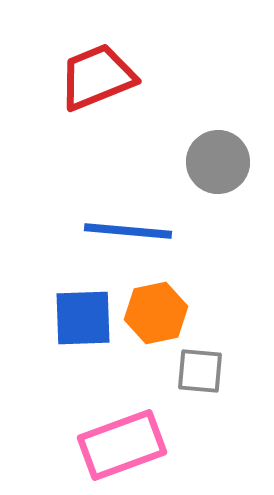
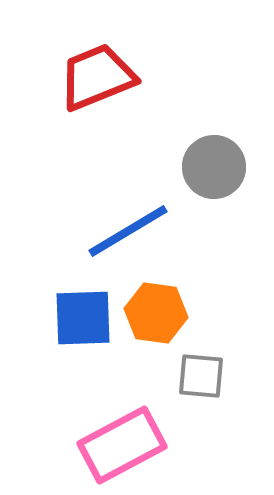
gray circle: moved 4 px left, 5 px down
blue line: rotated 36 degrees counterclockwise
orange hexagon: rotated 20 degrees clockwise
gray square: moved 1 px right, 5 px down
pink rectangle: rotated 8 degrees counterclockwise
